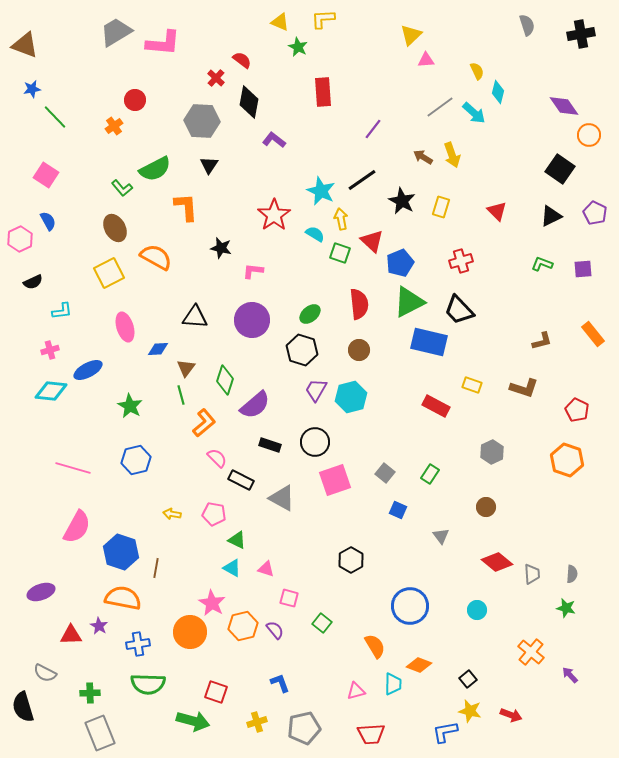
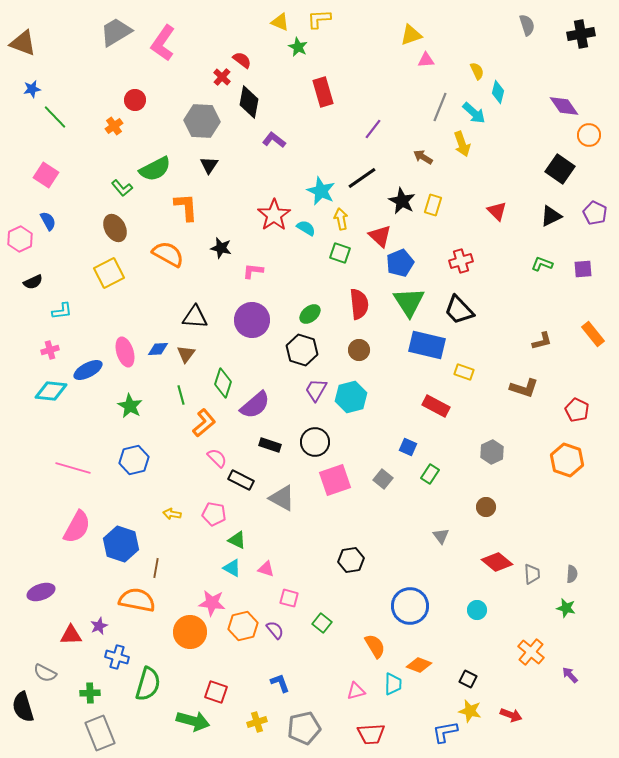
yellow L-shape at (323, 19): moved 4 px left
yellow triangle at (411, 35): rotated 25 degrees clockwise
pink L-shape at (163, 43): rotated 120 degrees clockwise
brown triangle at (25, 45): moved 2 px left, 2 px up
red cross at (216, 78): moved 6 px right, 1 px up
red rectangle at (323, 92): rotated 12 degrees counterclockwise
gray line at (440, 107): rotated 32 degrees counterclockwise
yellow arrow at (452, 155): moved 10 px right, 11 px up
black line at (362, 180): moved 2 px up
yellow rectangle at (441, 207): moved 8 px left, 2 px up
cyan semicircle at (315, 234): moved 9 px left, 6 px up
red triangle at (372, 241): moved 8 px right, 5 px up
orange semicircle at (156, 257): moved 12 px right, 3 px up
green triangle at (409, 302): rotated 36 degrees counterclockwise
pink ellipse at (125, 327): moved 25 px down
blue rectangle at (429, 342): moved 2 px left, 3 px down
brown triangle at (186, 368): moved 14 px up
green diamond at (225, 380): moved 2 px left, 3 px down
yellow rectangle at (472, 385): moved 8 px left, 13 px up
blue hexagon at (136, 460): moved 2 px left
gray square at (385, 473): moved 2 px left, 6 px down
blue square at (398, 510): moved 10 px right, 63 px up
blue hexagon at (121, 552): moved 8 px up
black hexagon at (351, 560): rotated 20 degrees clockwise
orange semicircle at (123, 598): moved 14 px right, 2 px down
pink star at (212, 603): rotated 24 degrees counterclockwise
purple star at (99, 626): rotated 18 degrees clockwise
blue cross at (138, 644): moved 21 px left, 13 px down; rotated 25 degrees clockwise
black square at (468, 679): rotated 24 degrees counterclockwise
green semicircle at (148, 684): rotated 76 degrees counterclockwise
